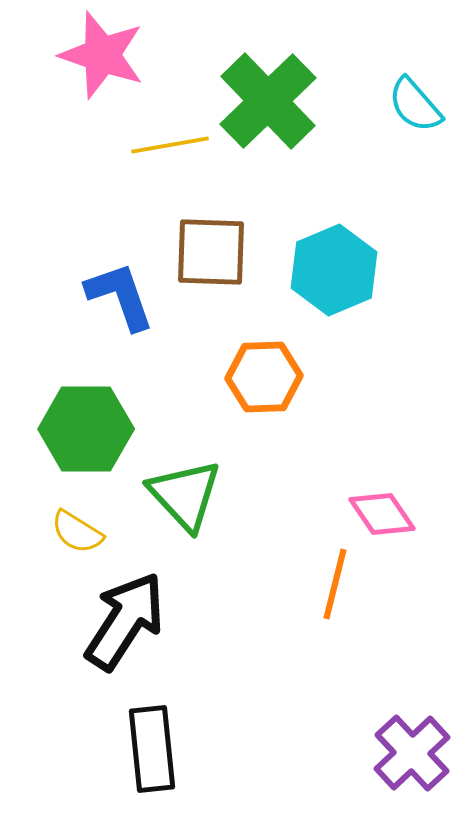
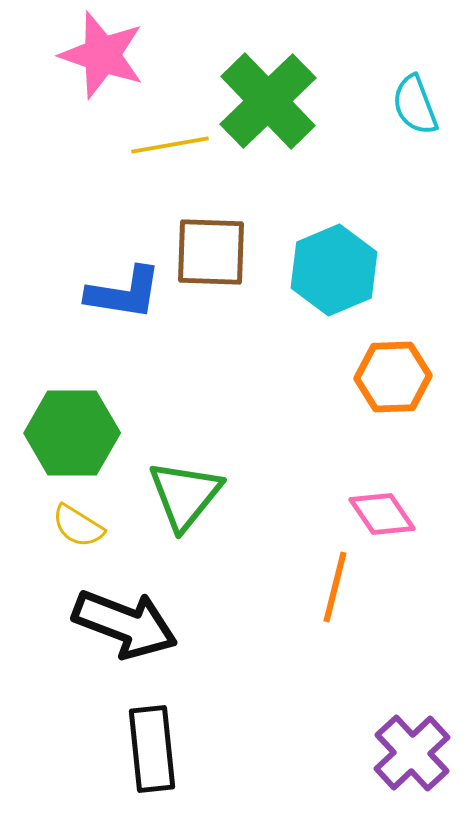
cyan semicircle: rotated 20 degrees clockwise
blue L-shape: moved 4 px right, 3 px up; rotated 118 degrees clockwise
orange hexagon: moved 129 px right
green hexagon: moved 14 px left, 4 px down
green triangle: rotated 22 degrees clockwise
yellow semicircle: moved 1 px right, 6 px up
orange line: moved 3 px down
black arrow: moved 3 px down; rotated 78 degrees clockwise
